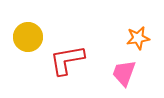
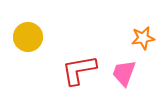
orange star: moved 5 px right
red L-shape: moved 12 px right, 10 px down
